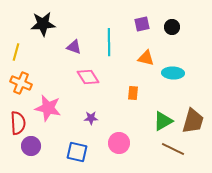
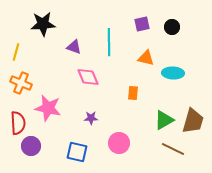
pink diamond: rotated 10 degrees clockwise
green triangle: moved 1 px right, 1 px up
